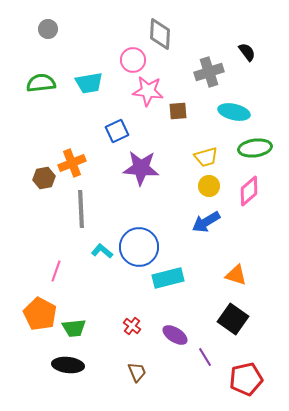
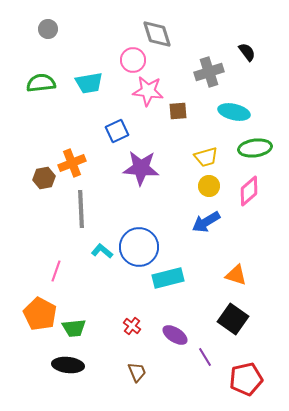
gray diamond: moved 3 px left; rotated 20 degrees counterclockwise
